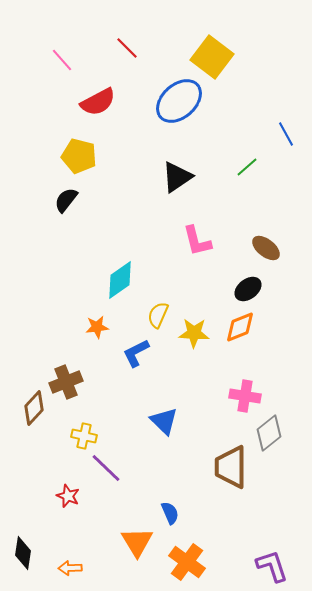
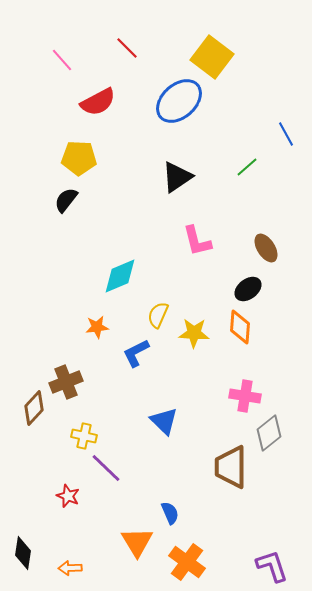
yellow pentagon: moved 2 px down; rotated 12 degrees counterclockwise
brown ellipse: rotated 20 degrees clockwise
cyan diamond: moved 4 px up; rotated 12 degrees clockwise
orange diamond: rotated 64 degrees counterclockwise
